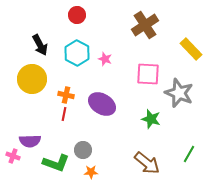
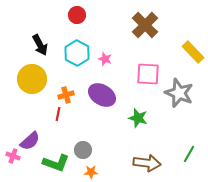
brown cross: rotated 12 degrees counterclockwise
yellow rectangle: moved 2 px right, 3 px down
orange cross: rotated 28 degrees counterclockwise
purple ellipse: moved 9 px up
red line: moved 6 px left
green star: moved 13 px left, 1 px up
purple semicircle: rotated 40 degrees counterclockwise
brown arrow: rotated 32 degrees counterclockwise
